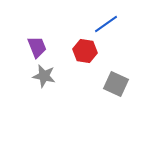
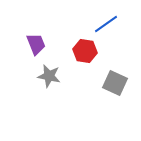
purple trapezoid: moved 1 px left, 3 px up
gray star: moved 5 px right
gray square: moved 1 px left, 1 px up
